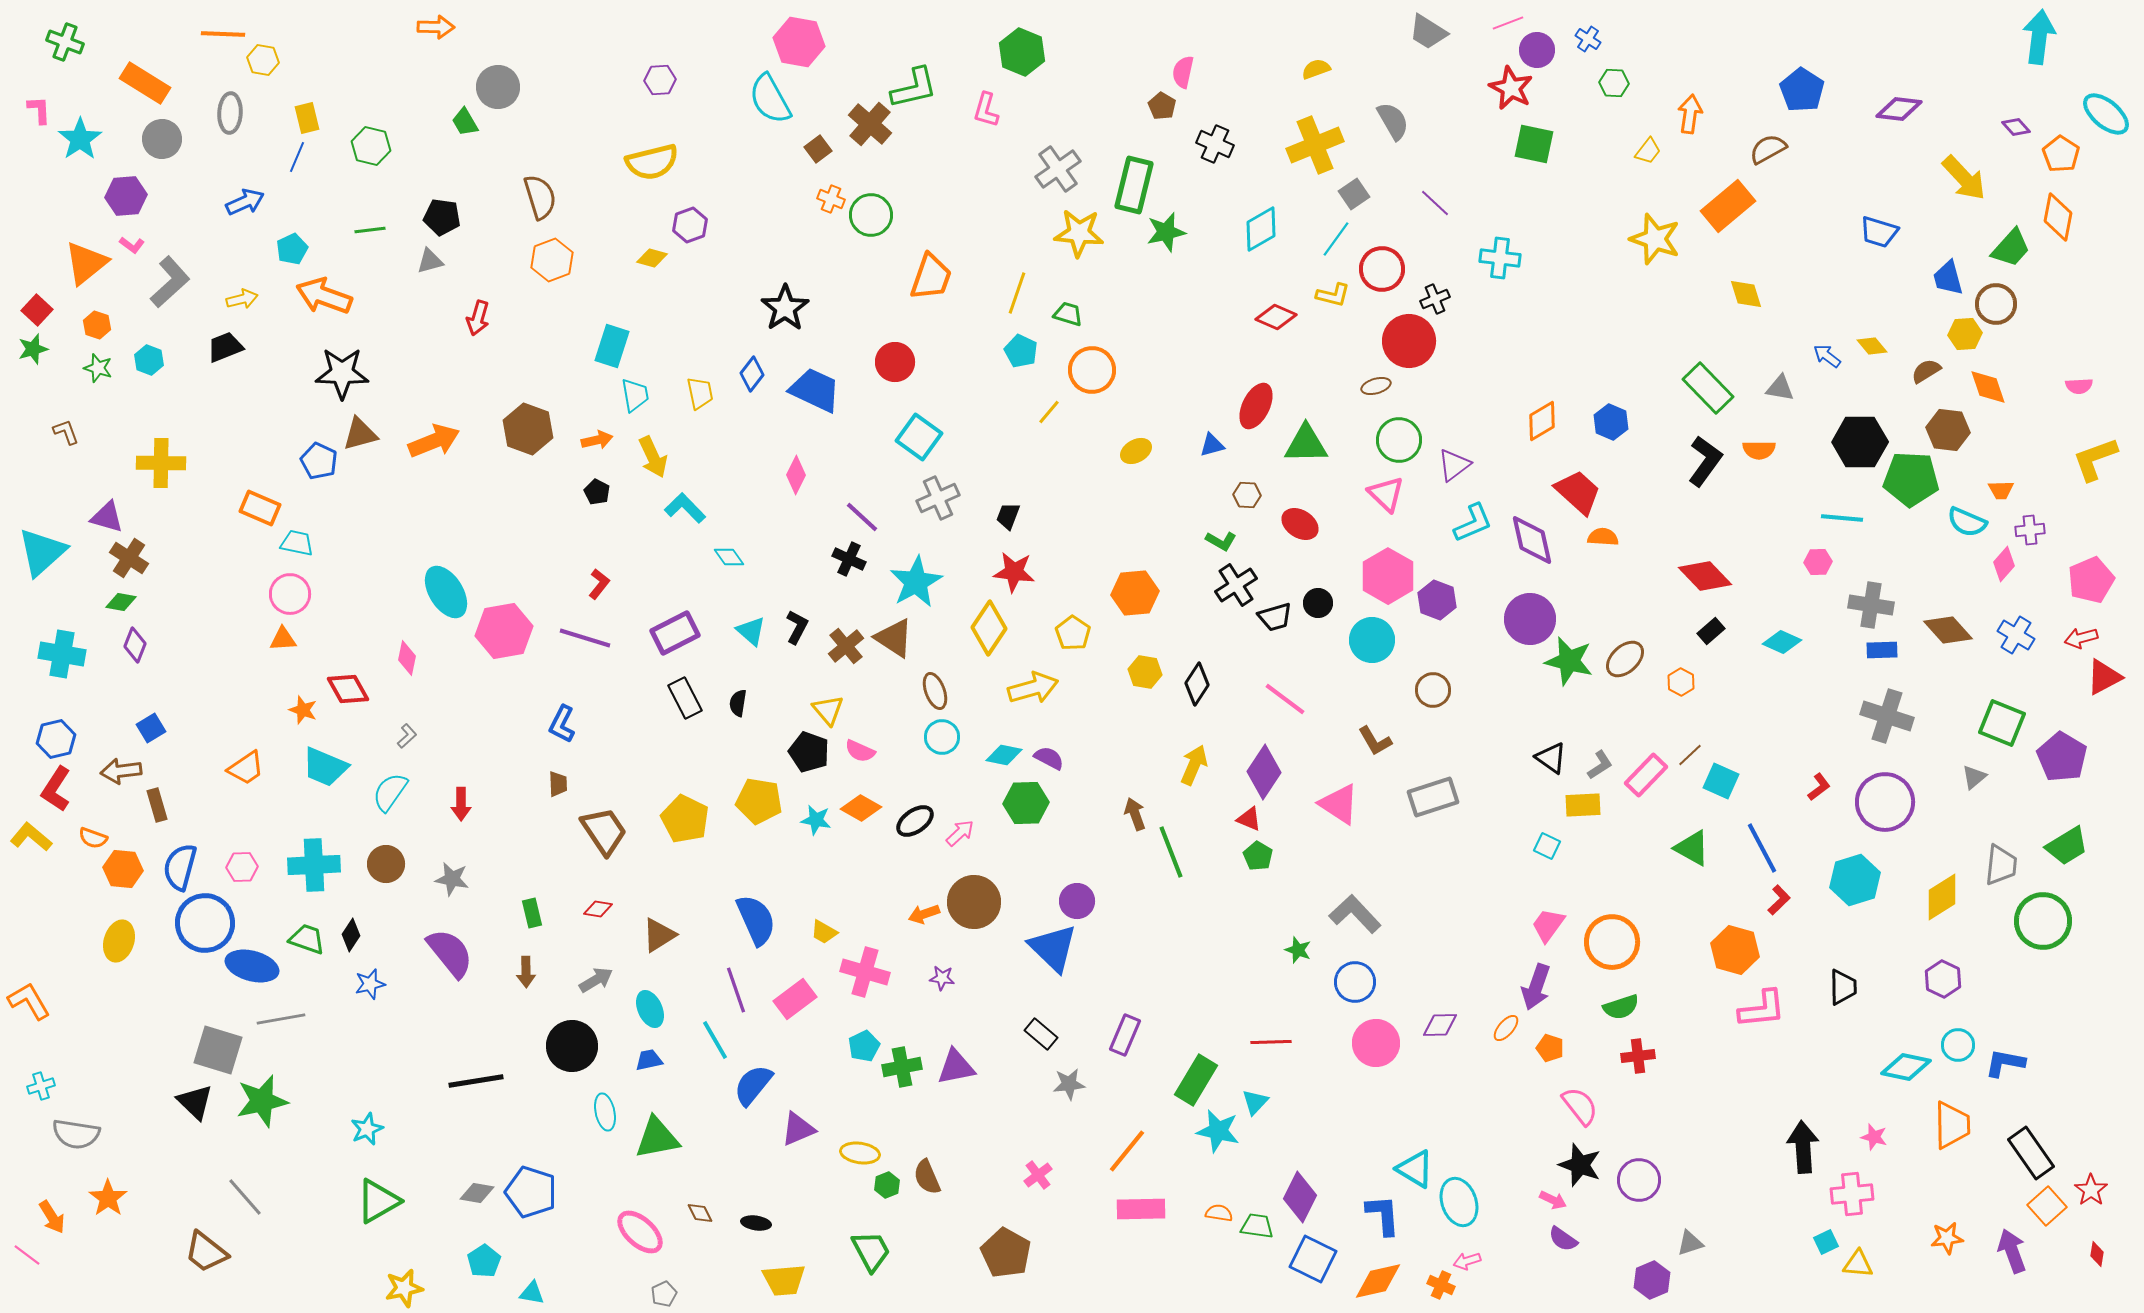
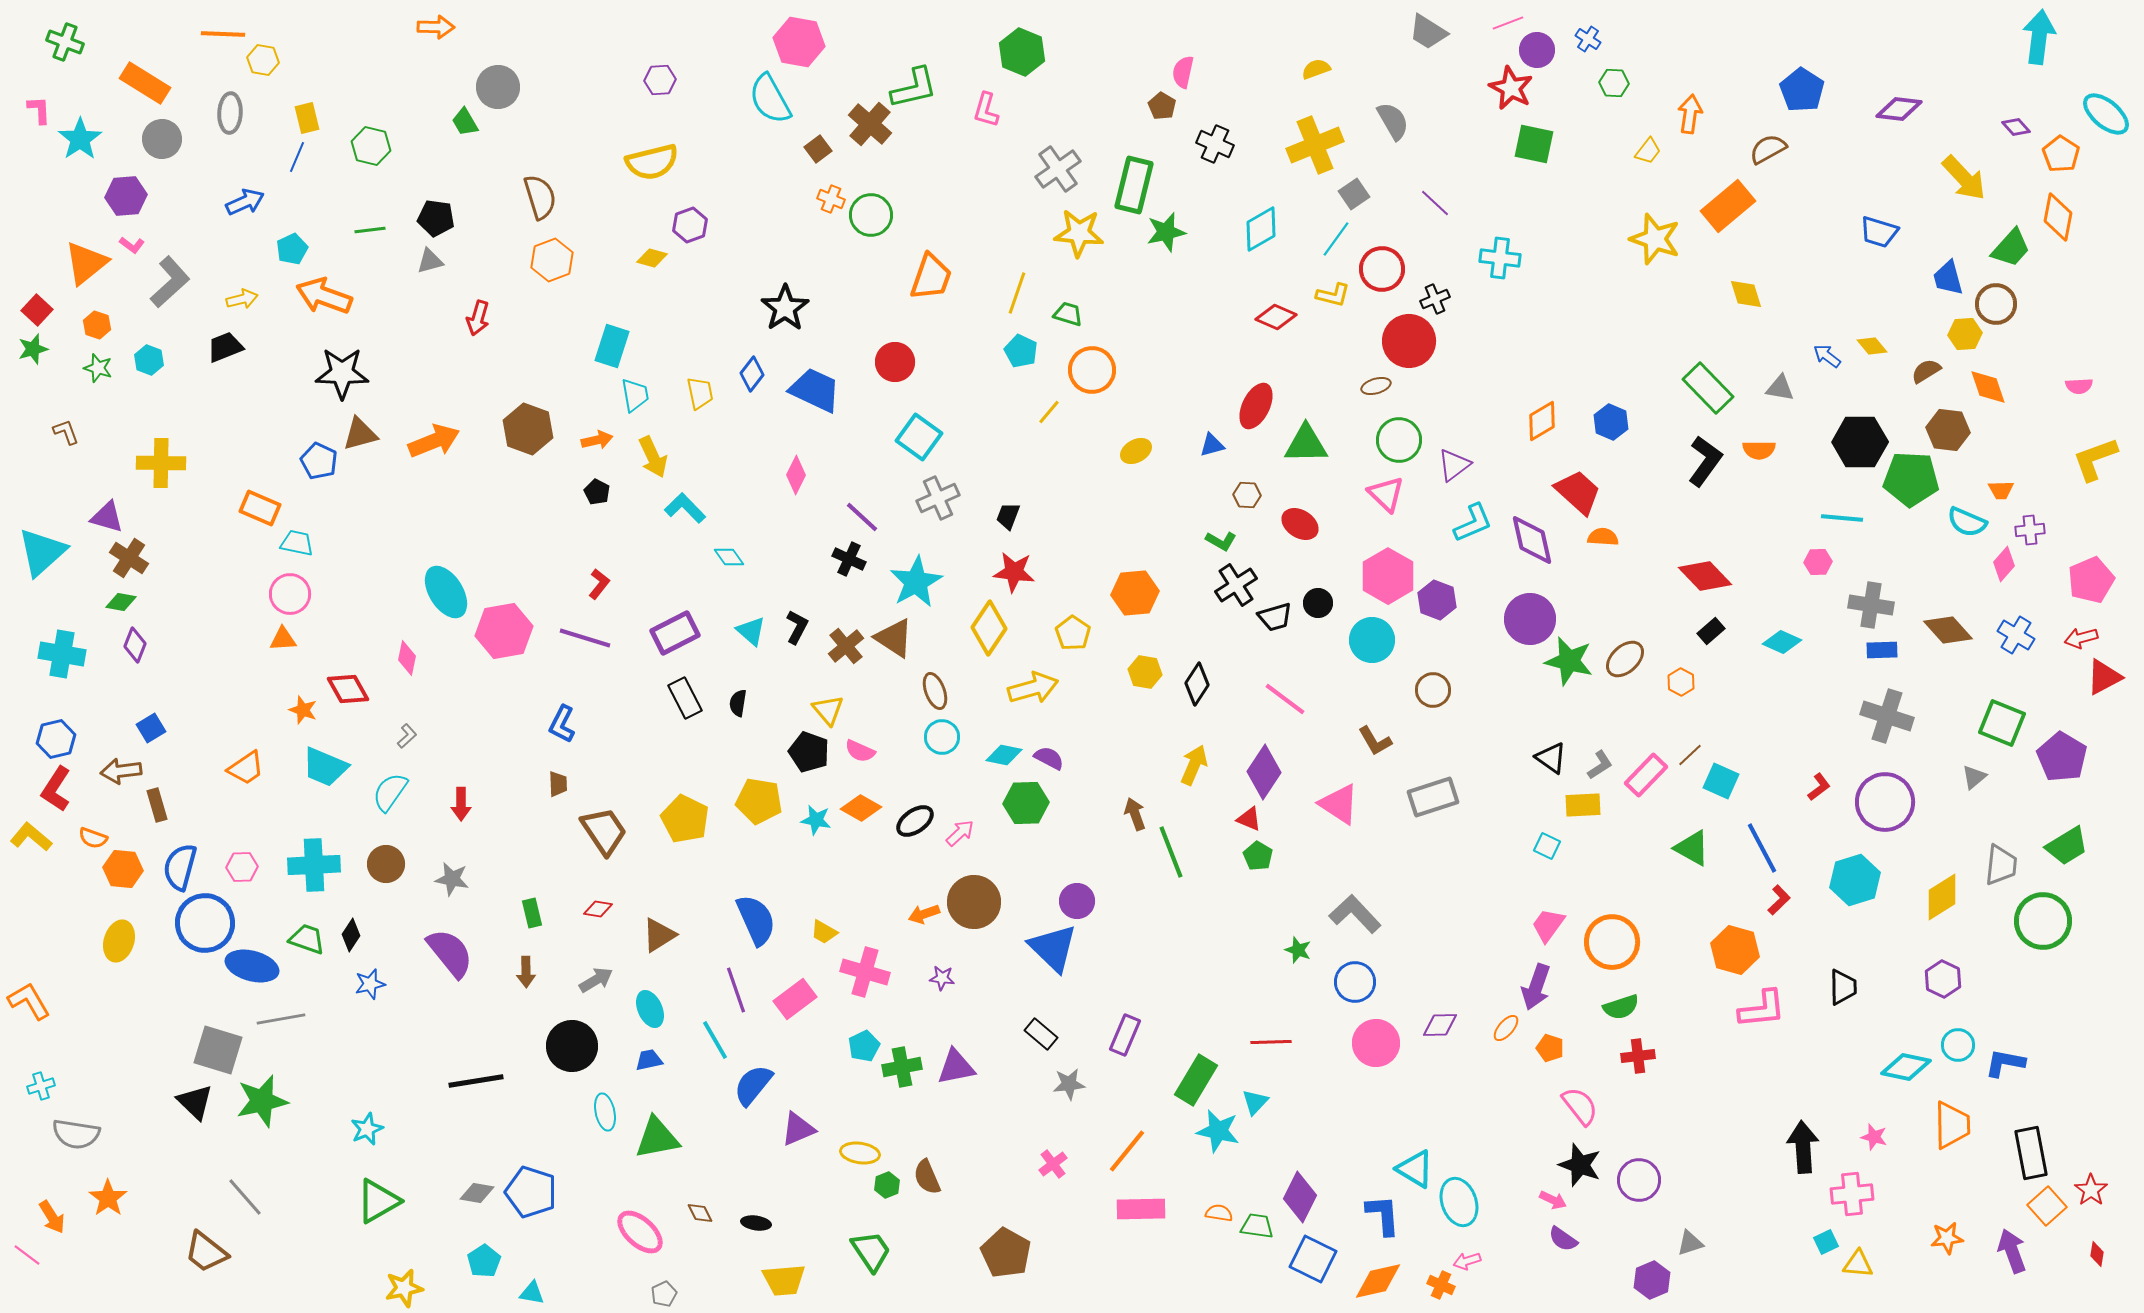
black pentagon at (442, 217): moved 6 px left, 1 px down
black rectangle at (2031, 1153): rotated 24 degrees clockwise
pink cross at (1038, 1175): moved 15 px right, 11 px up
green trapezoid at (871, 1251): rotated 6 degrees counterclockwise
